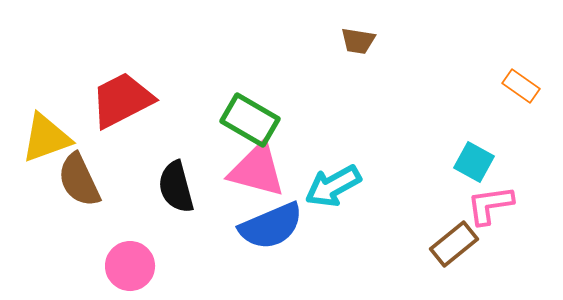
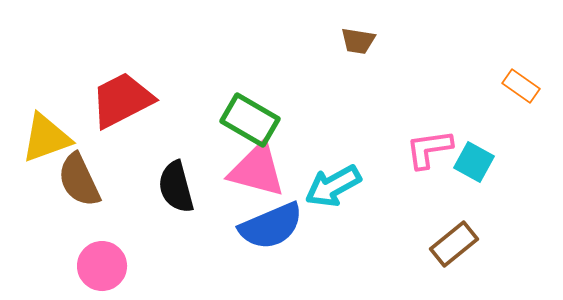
pink L-shape: moved 61 px left, 56 px up
pink circle: moved 28 px left
